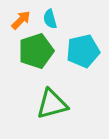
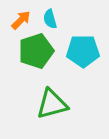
cyan pentagon: rotated 12 degrees clockwise
